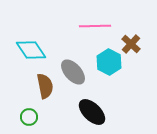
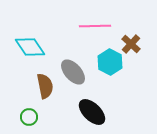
cyan diamond: moved 1 px left, 3 px up
cyan hexagon: moved 1 px right
